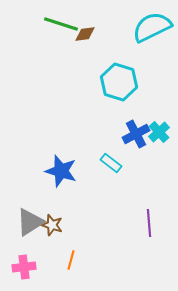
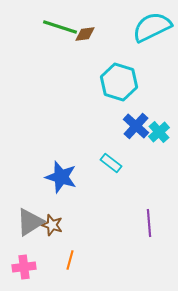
green line: moved 1 px left, 3 px down
blue cross: moved 8 px up; rotated 20 degrees counterclockwise
blue star: moved 6 px down
orange line: moved 1 px left
